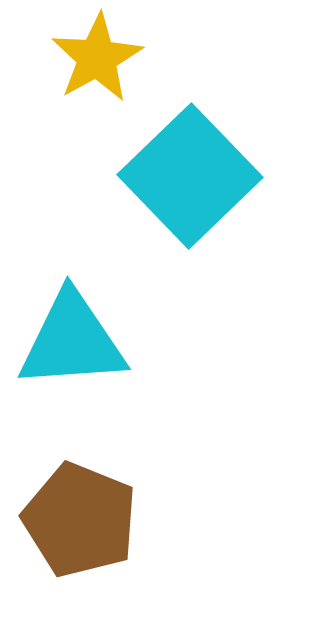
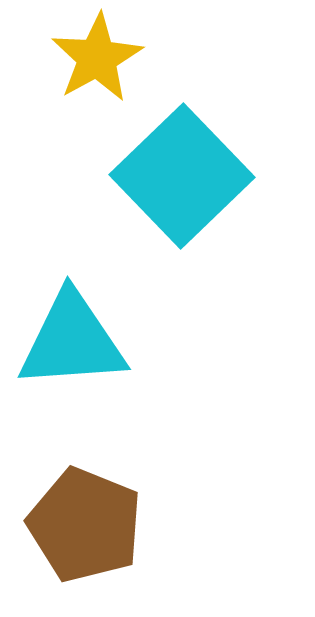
cyan square: moved 8 px left
brown pentagon: moved 5 px right, 5 px down
